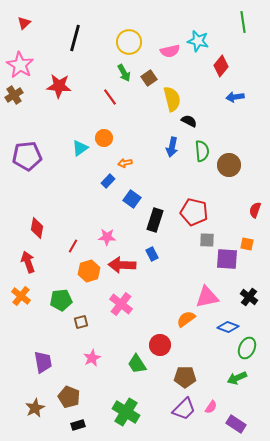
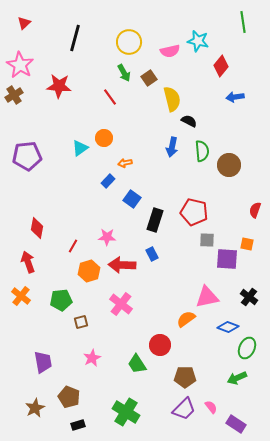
pink semicircle at (211, 407): rotated 72 degrees counterclockwise
